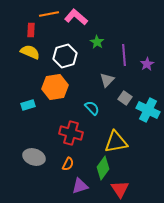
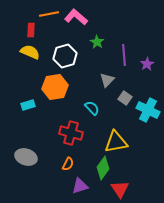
gray ellipse: moved 8 px left
